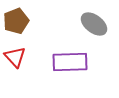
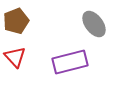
gray ellipse: rotated 16 degrees clockwise
purple rectangle: rotated 12 degrees counterclockwise
